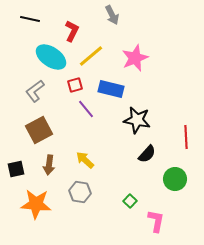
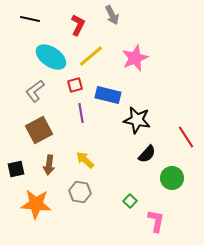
red L-shape: moved 6 px right, 6 px up
blue rectangle: moved 3 px left, 6 px down
purple line: moved 5 px left, 4 px down; rotated 30 degrees clockwise
red line: rotated 30 degrees counterclockwise
green circle: moved 3 px left, 1 px up
